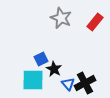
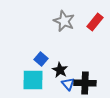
gray star: moved 3 px right, 3 px down
blue square: rotated 24 degrees counterclockwise
black star: moved 6 px right, 1 px down
black cross: rotated 30 degrees clockwise
